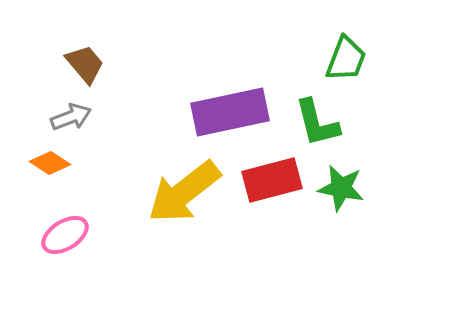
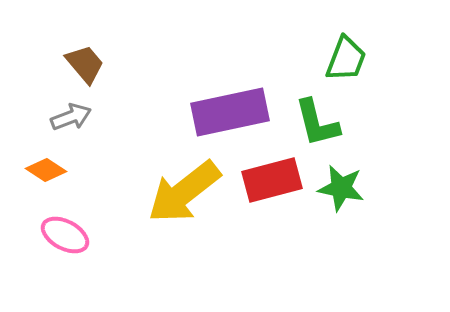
orange diamond: moved 4 px left, 7 px down
pink ellipse: rotated 60 degrees clockwise
